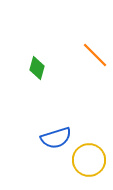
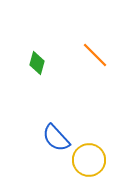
green diamond: moved 5 px up
blue semicircle: rotated 64 degrees clockwise
